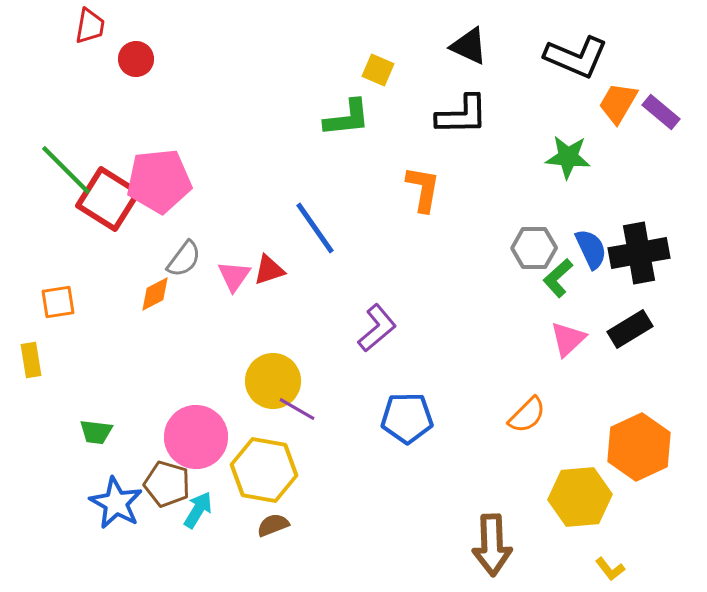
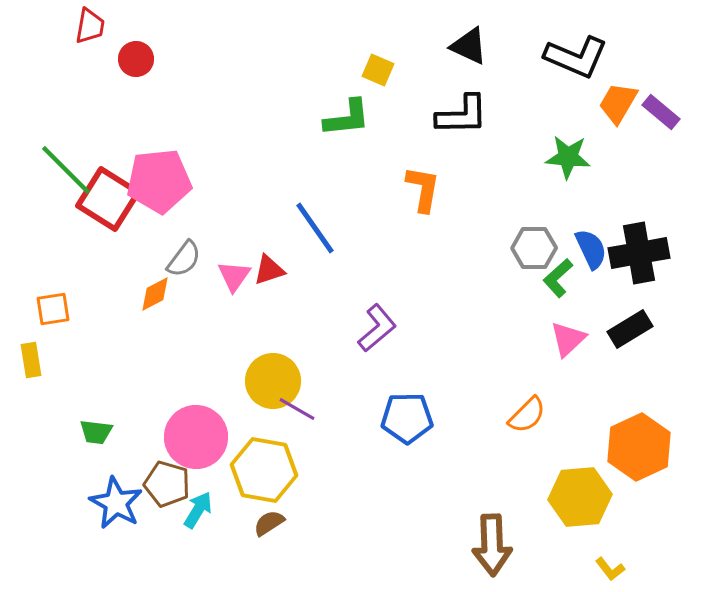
orange square at (58, 302): moved 5 px left, 7 px down
brown semicircle at (273, 525): moved 4 px left, 2 px up; rotated 12 degrees counterclockwise
